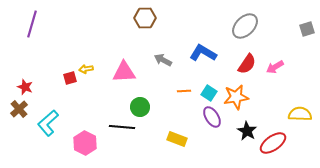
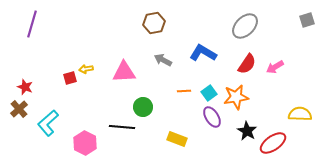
brown hexagon: moved 9 px right, 5 px down; rotated 10 degrees counterclockwise
gray square: moved 9 px up
cyan square: rotated 21 degrees clockwise
green circle: moved 3 px right
